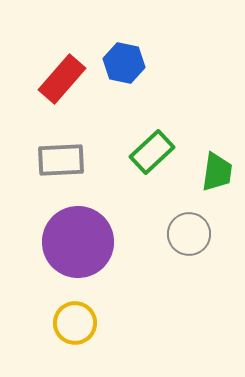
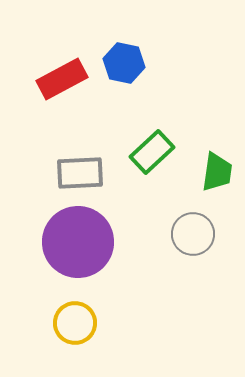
red rectangle: rotated 21 degrees clockwise
gray rectangle: moved 19 px right, 13 px down
gray circle: moved 4 px right
